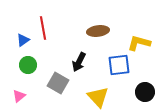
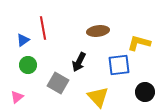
pink triangle: moved 2 px left, 1 px down
